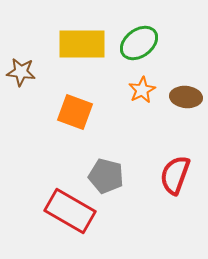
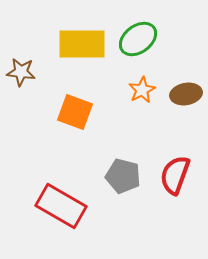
green ellipse: moved 1 px left, 4 px up
brown ellipse: moved 3 px up; rotated 16 degrees counterclockwise
gray pentagon: moved 17 px right
red rectangle: moved 9 px left, 5 px up
